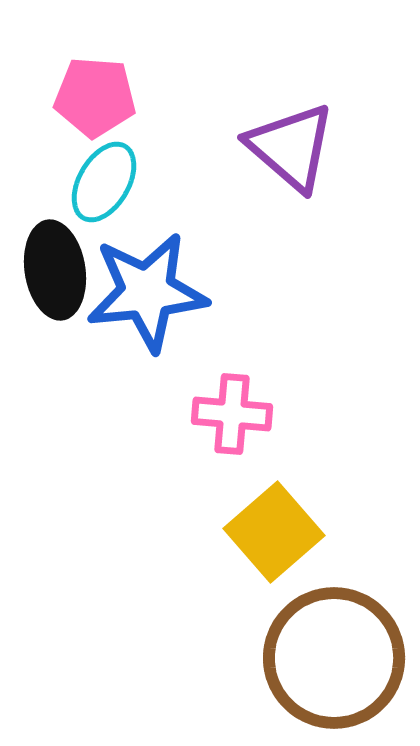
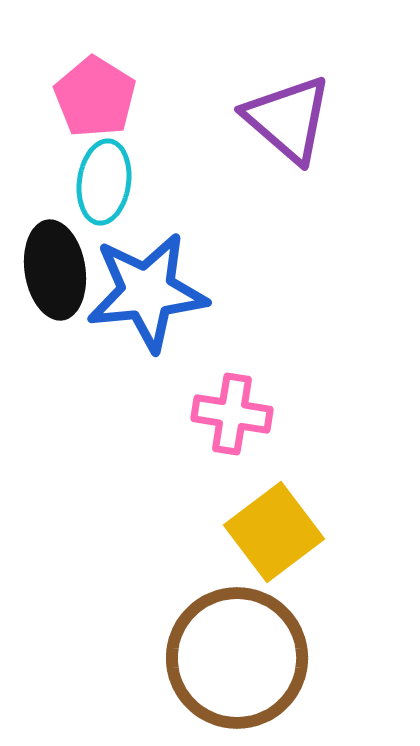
pink pentagon: rotated 28 degrees clockwise
purple triangle: moved 3 px left, 28 px up
cyan ellipse: rotated 22 degrees counterclockwise
pink cross: rotated 4 degrees clockwise
yellow square: rotated 4 degrees clockwise
brown circle: moved 97 px left
